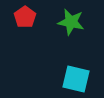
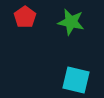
cyan square: moved 1 px down
